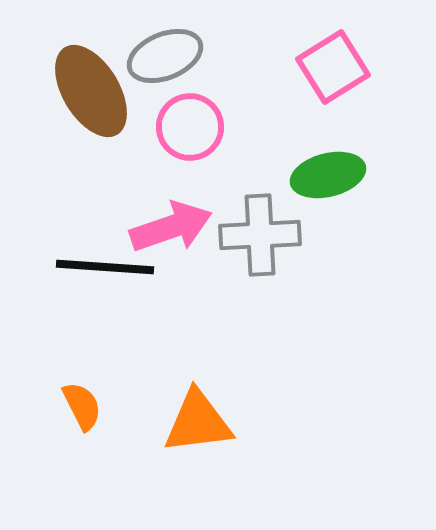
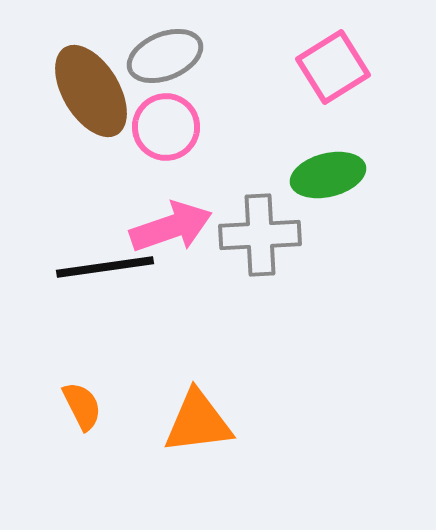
pink circle: moved 24 px left
black line: rotated 12 degrees counterclockwise
